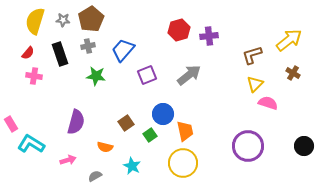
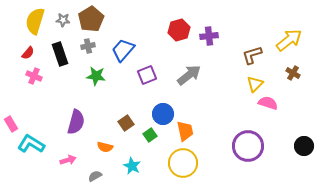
pink cross: rotated 14 degrees clockwise
